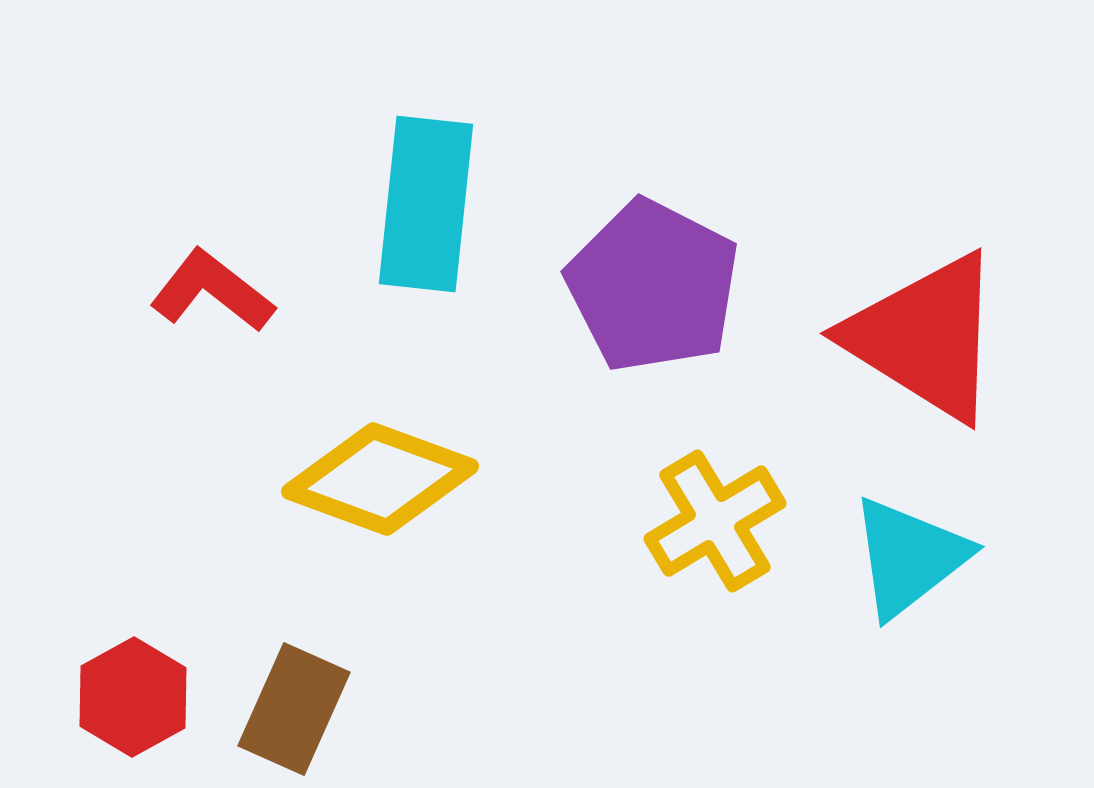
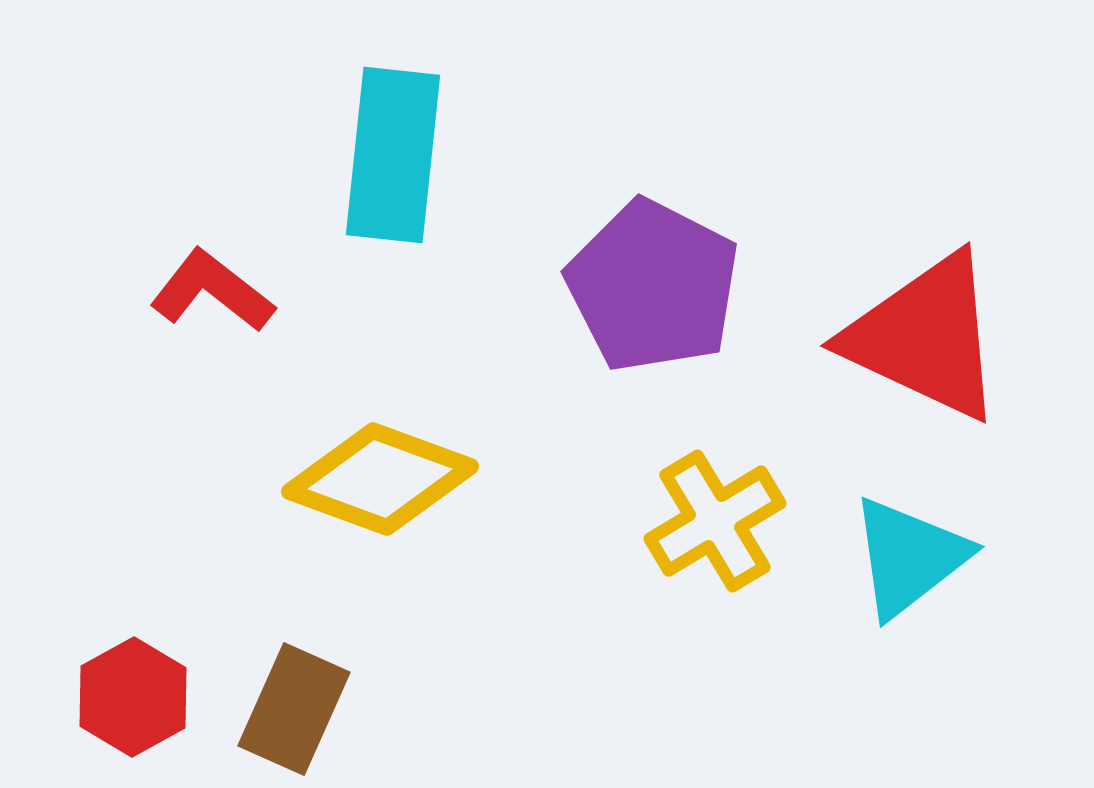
cyan rectangle: moved 33 px left, 49 px up
red triangle: rotated 7 degrees counterclockwise
